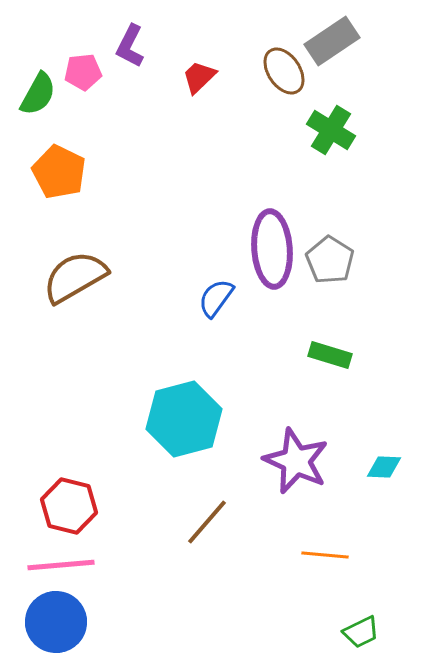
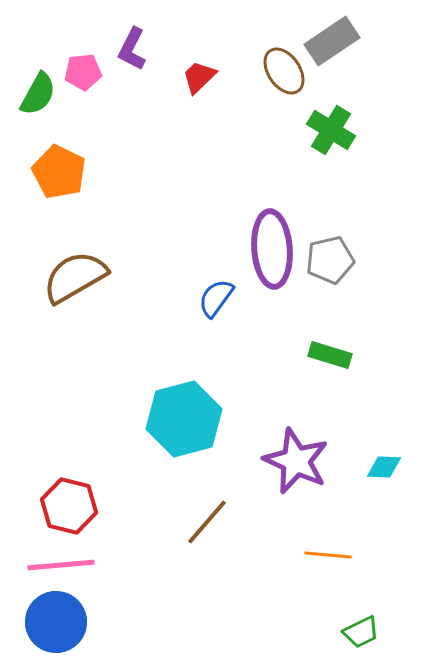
purple L-shape: moved 2 px right, 3 px down
gray pentagon: rotated 27 degrees clockwise
orange line: moved 3 px right
